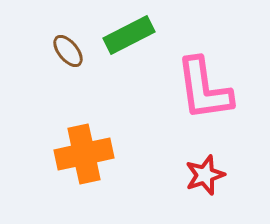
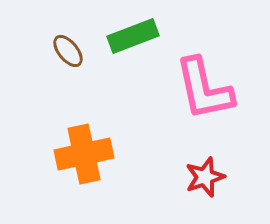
green rectangle: moved 4 px right, 1 px down; rotated 6 degrees clockwise
pink L-shape: rotated 4 degrees counterclockwise
red star: moved 2 px down
